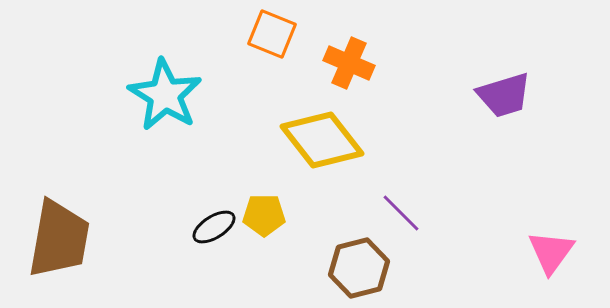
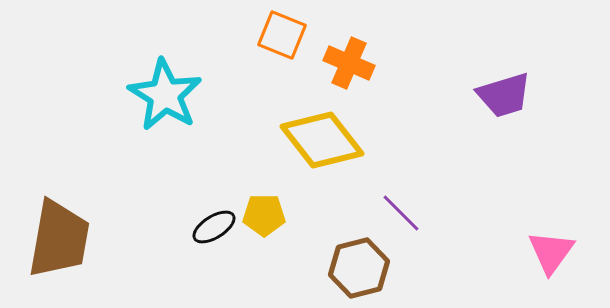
orange square: moved 10 px right, 1 px down
